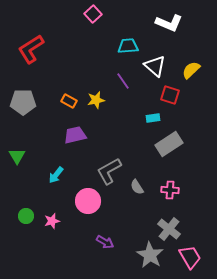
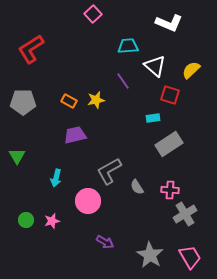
cyan arrow: moved 3 px down; rotated 24 degrees counterclockwise
green circle: moved 4 px down
gray cross: moved 16 px right, 15 px up; rotated 20 degrees clockwise
